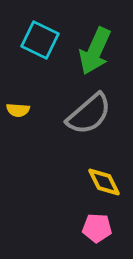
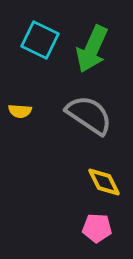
green arrow: moved 3 px left, 2 px up
yellow semicircle: moved 2 px right, 1 px down
gray semicircle: moved 1 px down; rotated 105 degrees counterclockwise
